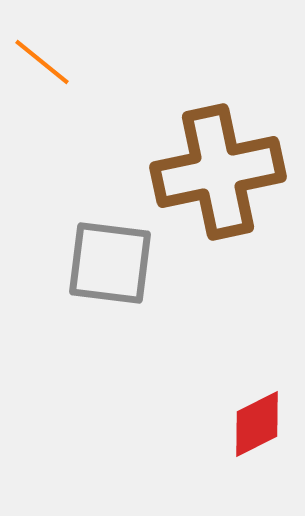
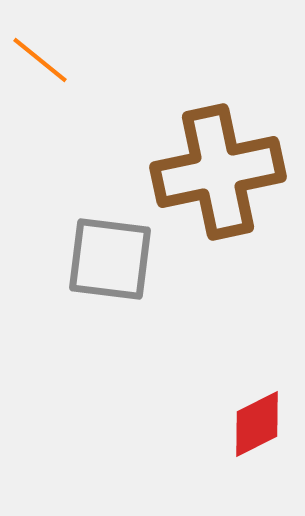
orange line: moved 2 px left, 2 px up
gray square: moved 4 px up
